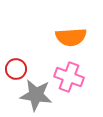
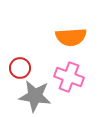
red circle: moved 4 px right, 1 px up
gray star: moved 1 px left, 1 px down
